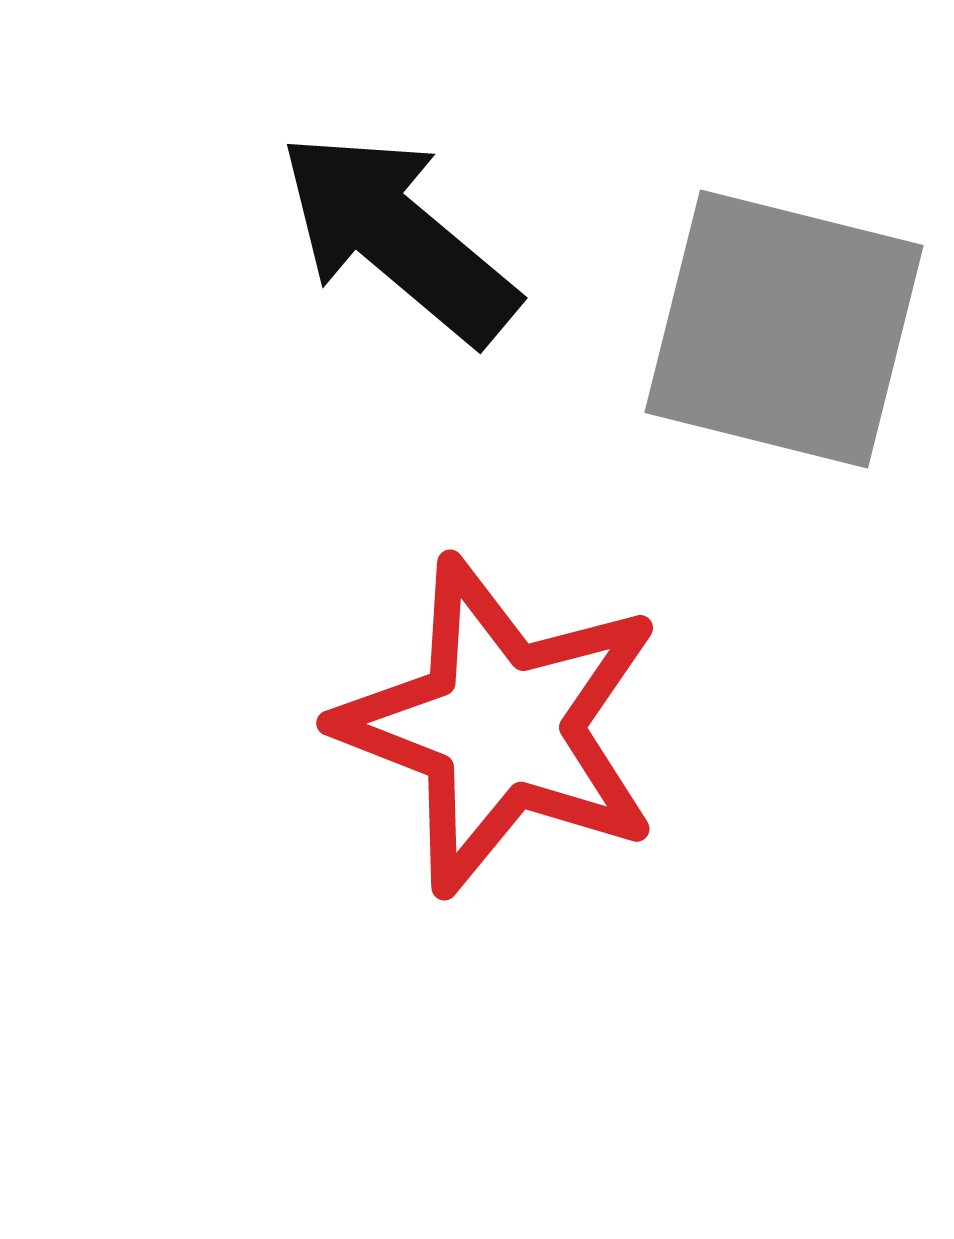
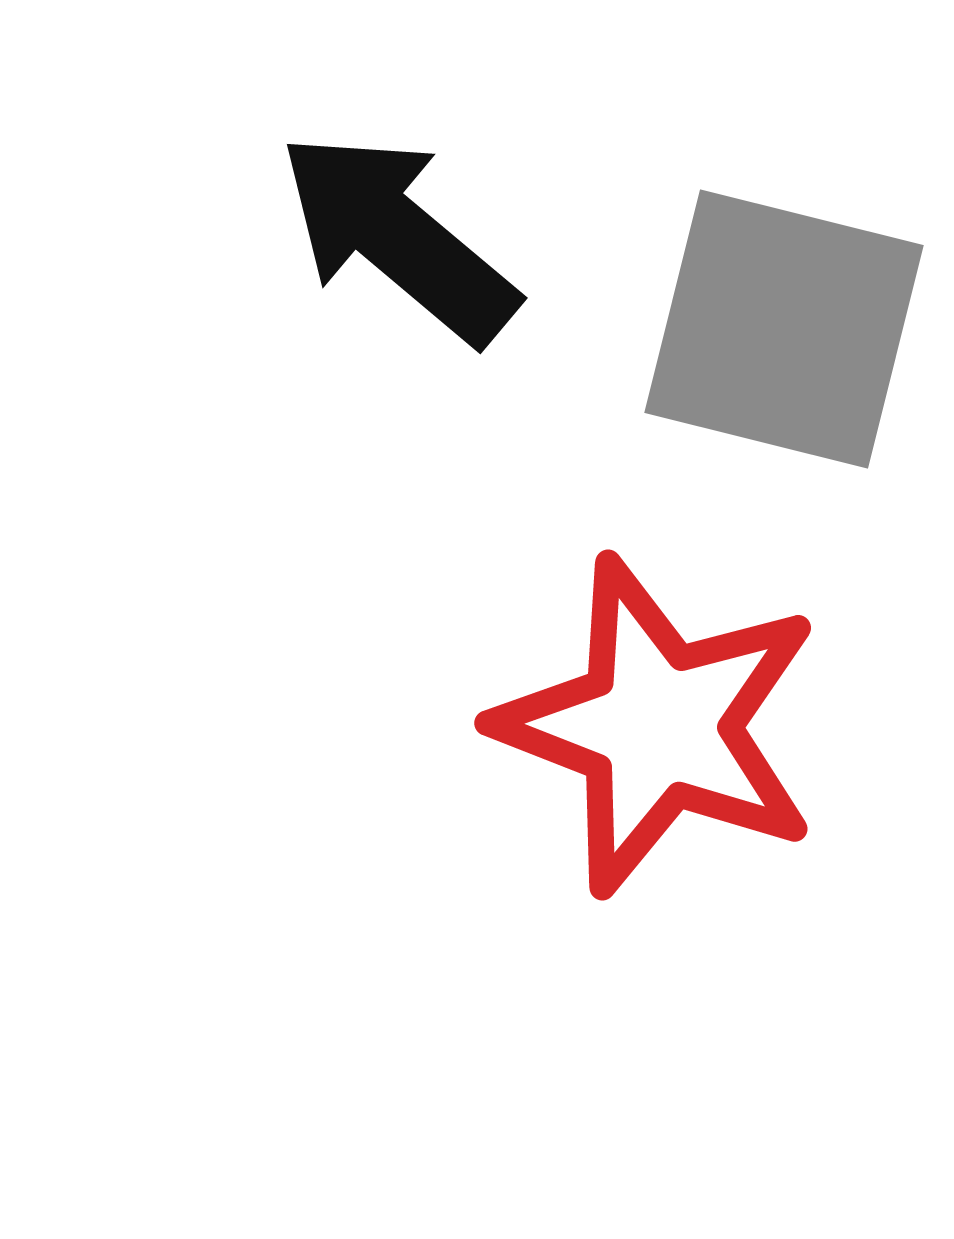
red star: moved 158 px right
